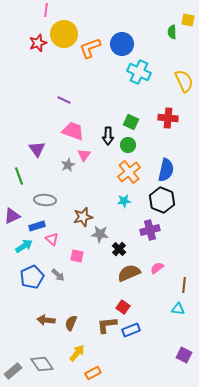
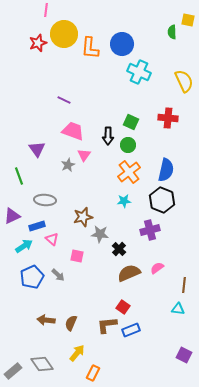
orange L-shape at (90, 48): rotated 65 degrees counterclockwise
orange rectangle at (93, 373): rotated 35 degrees counterclockwise
